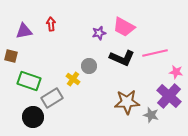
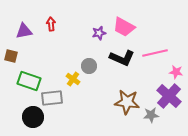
gray rectangle: rotated 25 degrees clockwise
brown star: rotated 10 degrees clockwise
gray star: rotated 21 degrees counterclockwise
